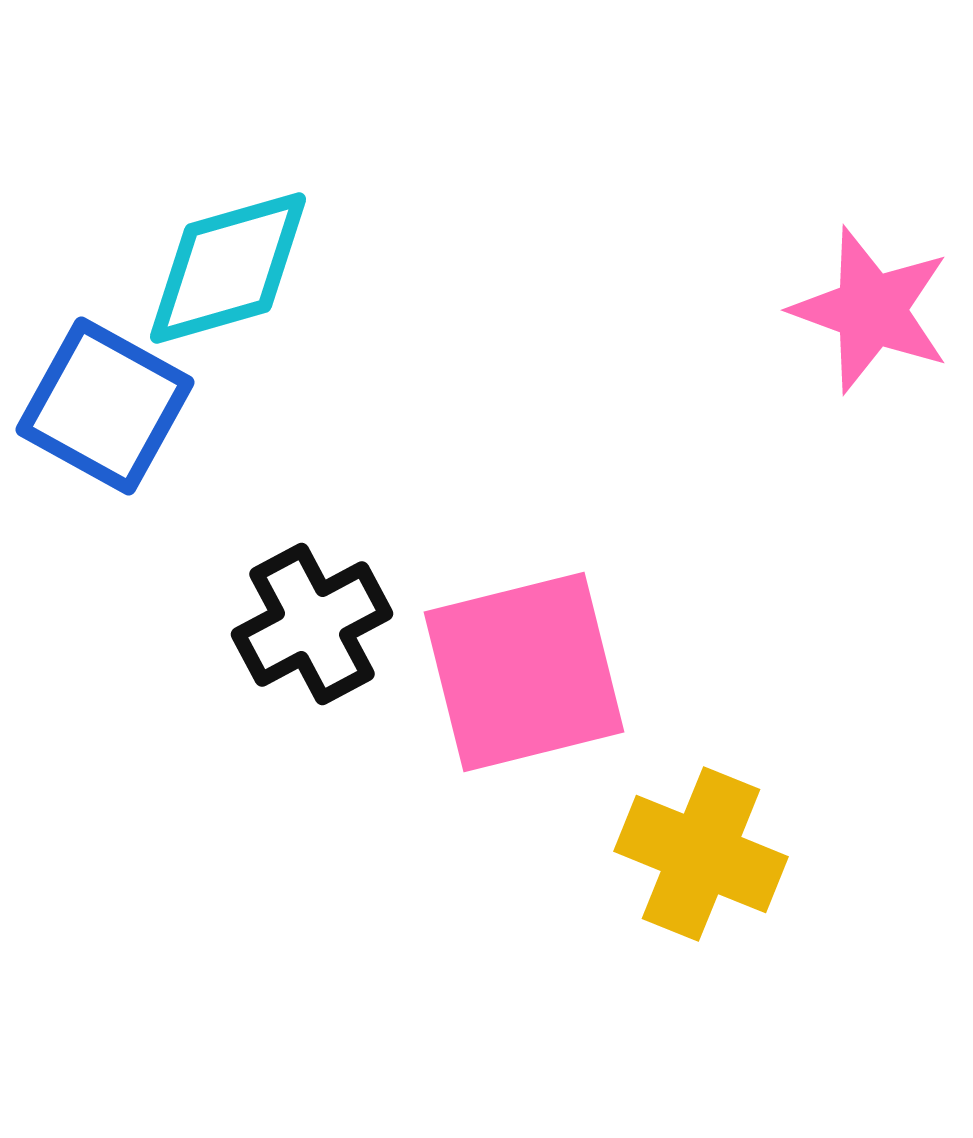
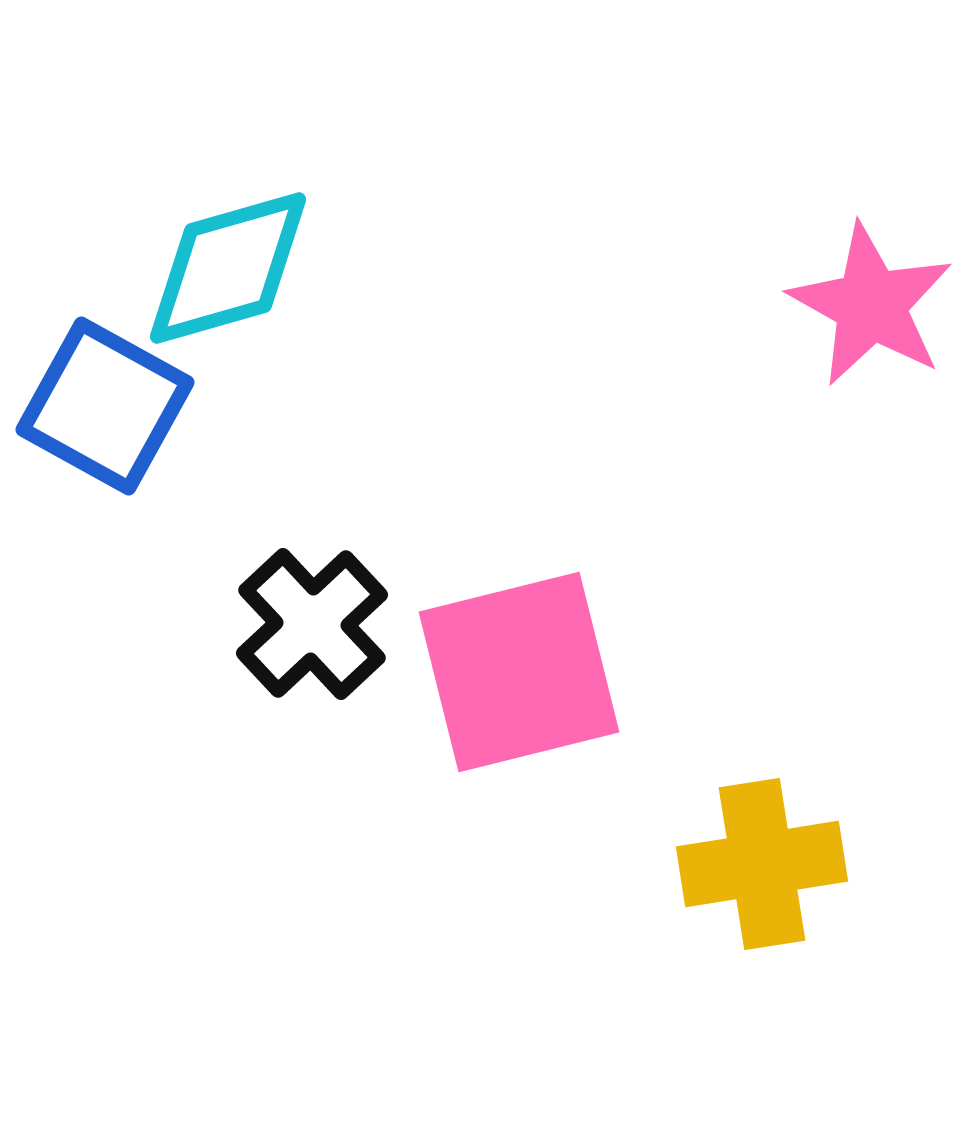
pink star: moved 5 px up; rotated 9 degrees clockwise
black cross: rotated 15 degrees counterclockwise
pink square: moved 5 px left
yellow cross: moved 61 px right, 10 px down; rotated 31 degrees counterclockwise
